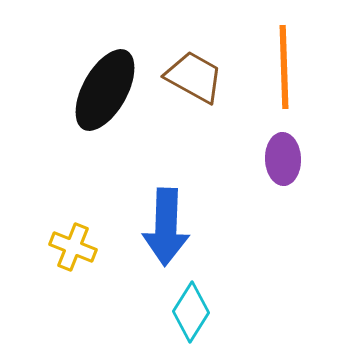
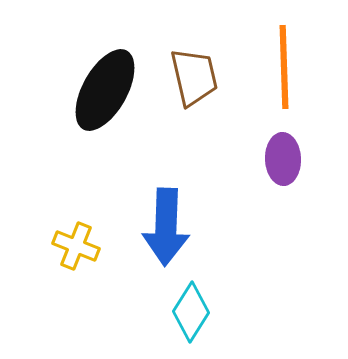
brown trapezoid: rotated 48 degrees clockwise
yellow cross: moved 3 px right, 1 px up
